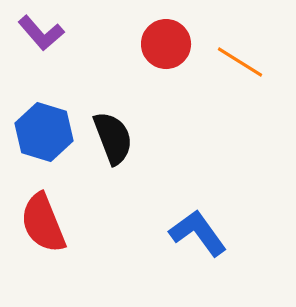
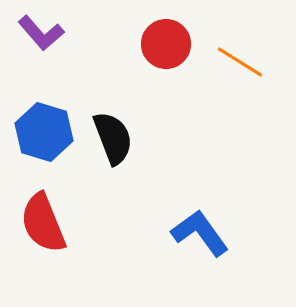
blue L-shape: moved 2 px right
